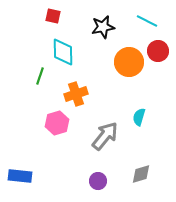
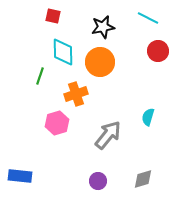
cyan line: moved 1 px right, 3 px up
orange circle: moved 29 px left
cyan semicircle: moved 9 px right
gray arrow: moved 3 px right, 1 px up
gray diamond: moved 2 px right, 5 px down
